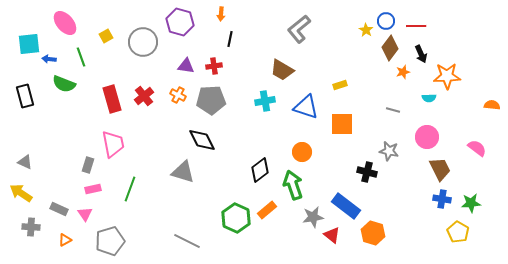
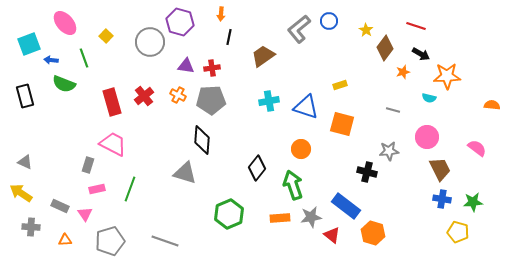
blue circle at (386, 21): moved 57 px left
red line at (416, 26): rotated 18 degrees clockwise
yellow square at (106, 36): rotated 16 degrees counterclockwise
black line at (230, 39): moved 1 px left, 2 px up
gray circle at (143, 42): moved 7 px right
cyan square at (29, 44): rotated 15 degrees counterclockwise
brown diamond at (390, 48): moved 5 px left
black arrow at (421, 54): rotated 36 degrees counterclockwise
green line at (81, 57): moved 3 px right, 1 px down
blue arrow at (49, 59): moved 2 px right, 1 px down
red cross at (214, 66): moved 2 px left, 2 px down
brown trapezoid at (282, 70): moved 19 px left, 14 px up; rotated 115 degrees clockwise
cyan semicircle at (429, 98): rotated 16 degrees clockwise
red rectangle at (112, 99): moved 3 px down
cyan cross at (265, 101): moved 4 px right
orange square at (342, 124): rotated 15 degrees clockwise
black diamond at (202, 140): rotated 32 degrees clockwise
pink trapezoid at (113, 144): rotated 52 degrees counterclockwise
gray star at (389, 151): rotated 18 degrees counterclockwise
orange circle at (302, 152): moved 1 px left, 3 px up
black diamond at (260, 170): moved 3 px left, 2 px up; rotated 15 degrees counterclockwise
gray triangle at (183, 172): moved 2 px right, 1 px down
pink rectangle at (93, 189): moved 4 px right
green star at (471, 203): moved 2 px right, 1 px up
gray rectangle at (59, 209): moved 1 px right, 3 px up
orange rectangle at (267, 210): moved 13 px right, 8 px down; rotated 36 degrees clockwise
gray star at (313, 217): moved 2 px left
green hexagon at (236, 218): moved 7 px left, 4 px up; rotated 12 degrees clockwise
yellow pentagon at (458, 232): rotated 15 degrees counterclockwise
orange triangle at (65, 240): rotated 24 degrees clockwise
gray line at (187, 241): moved 22 px left; rotated 8 degrees counterclockwise
